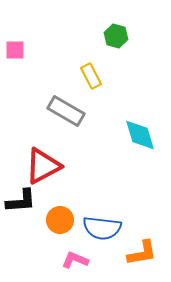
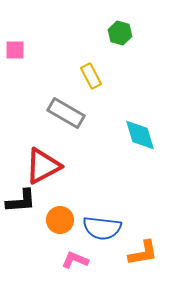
green hexagon: moved 4 px right, 3 px up
gray rectangle: moved 2 px down
orange L-shape: moved 1 px right
